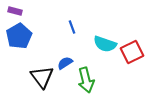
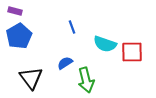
red square: rotated 25 degrees clockwise
black triangle: moved 11 px left, 1 px down
